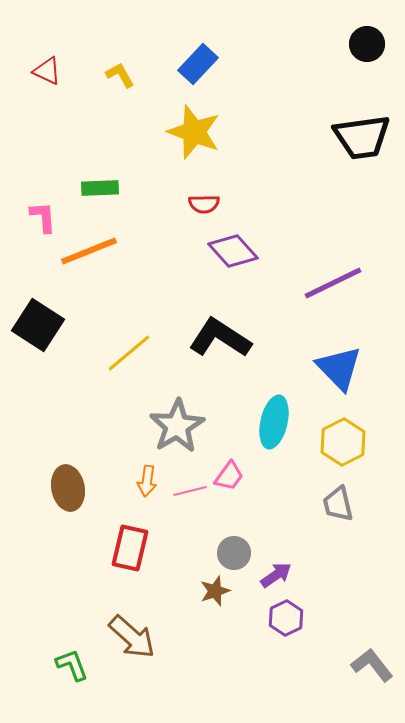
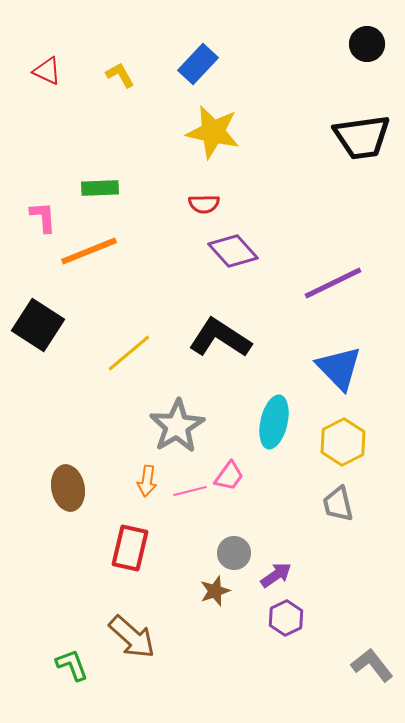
yellow star: moved 19 px right; rotated 8 degrees counterclockwise
